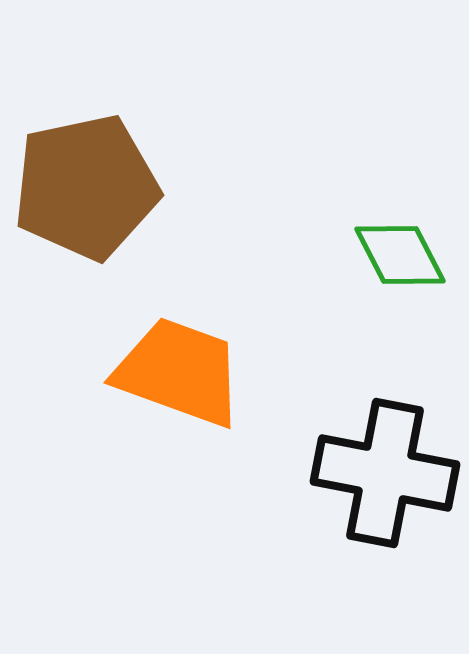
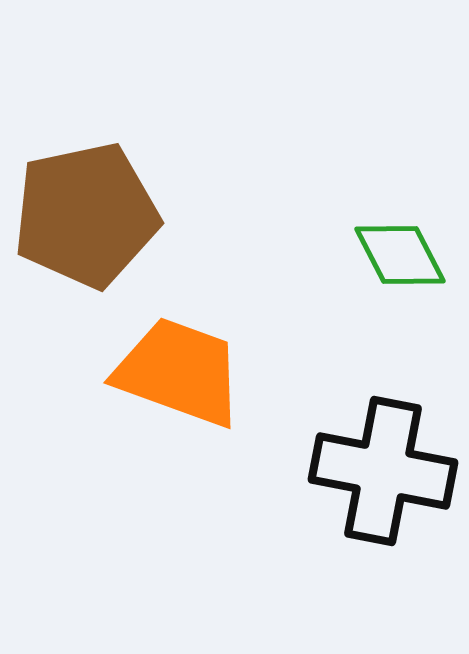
brown pentagon: moved 28 px down
black cross: moved 2 px left, 2 px up
